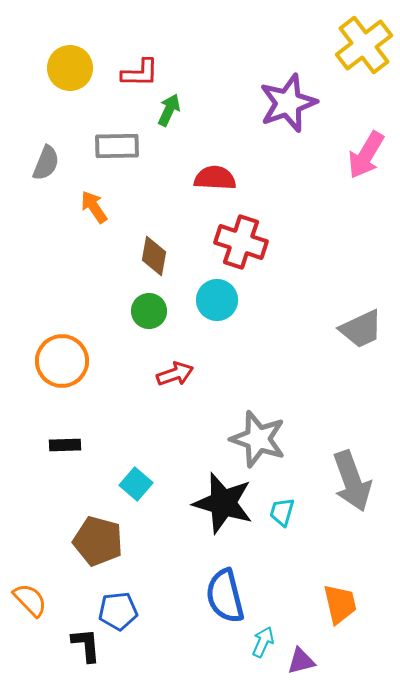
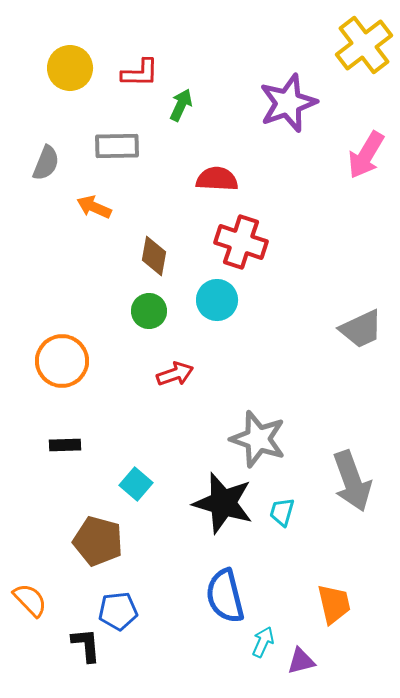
green arrow: moved 12 px right, 5 px up
red semicircle: moved 2 px right, 1 px down
orange arrow: rotated 32 degrees counterclockwise
orange trapezoid: moved 6 px left
